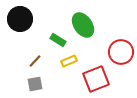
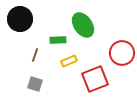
green rectangle: rotated 35 degrees counterclockwise
red circle: moved 1 px right, 1 px down
brown line: moved 6 px up; rotated 24 degrees counterclockwise
red square: moved 1 px left
gray square: rotated 28 degrees clockwise
